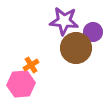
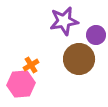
purple star: rotated 16 degrees counterclockwise
purple circle: moved 3 px right, 3 px down
brown circle: moved 3 px right, 11 px down
